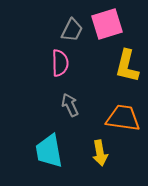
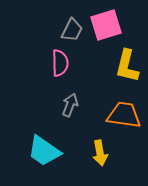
pink square: moved 1 px left, 1 px down
gray arrow: rotated 45 degrees clockwise
orange trapezoid: moved 1 px right, 3 px up
cyan trapezoid: moved 5 px left; rotated 45 degrees counterclockwise
